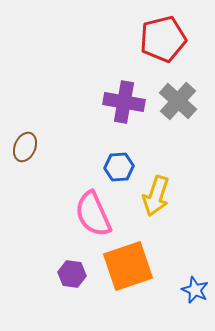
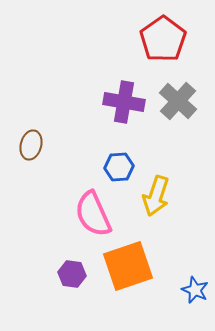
red pentagon: rotated 21 degrees counterclockwise
brown ellipse: moved 6 px right, 2 px up; rotated 8 degrees counterclockwise
